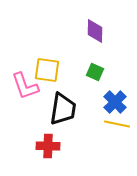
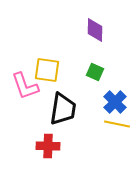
purple diamond: moved 1 px up
